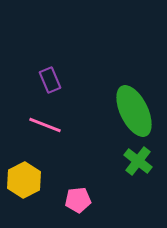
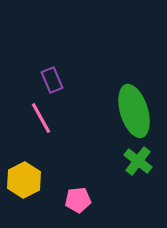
purple rectangle: moved 2 px right
green ellipse: rotated 9 degrees clockwise
pink line: moved 4 px left, 7 px up; rotated 40 degrees clockwise
